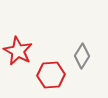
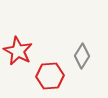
red hexagon: moved 1 px left, 1 px down
